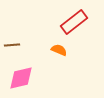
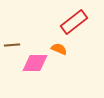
orange semicircle: moved 1 px up
pink diamond: moved 14 px right, 15 px up; rotated 12 degrees clockwise
